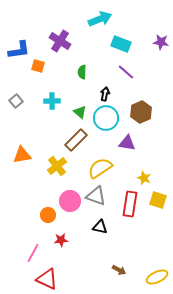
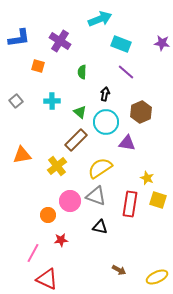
purple star: moved 1 px right, 1 px down
blue L-shape: moved 12 px up
cyan circle: moved 4 px down
yellow star: moved 3 px right
